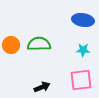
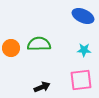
blue ellipse: moved 4 px up; rotated 15 degrees clockwise
orange circle: moved 3 px down
cyan star: moved 1 px right
